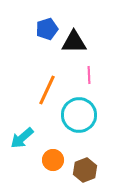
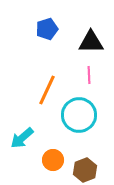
black triangle: moved 17 px right
